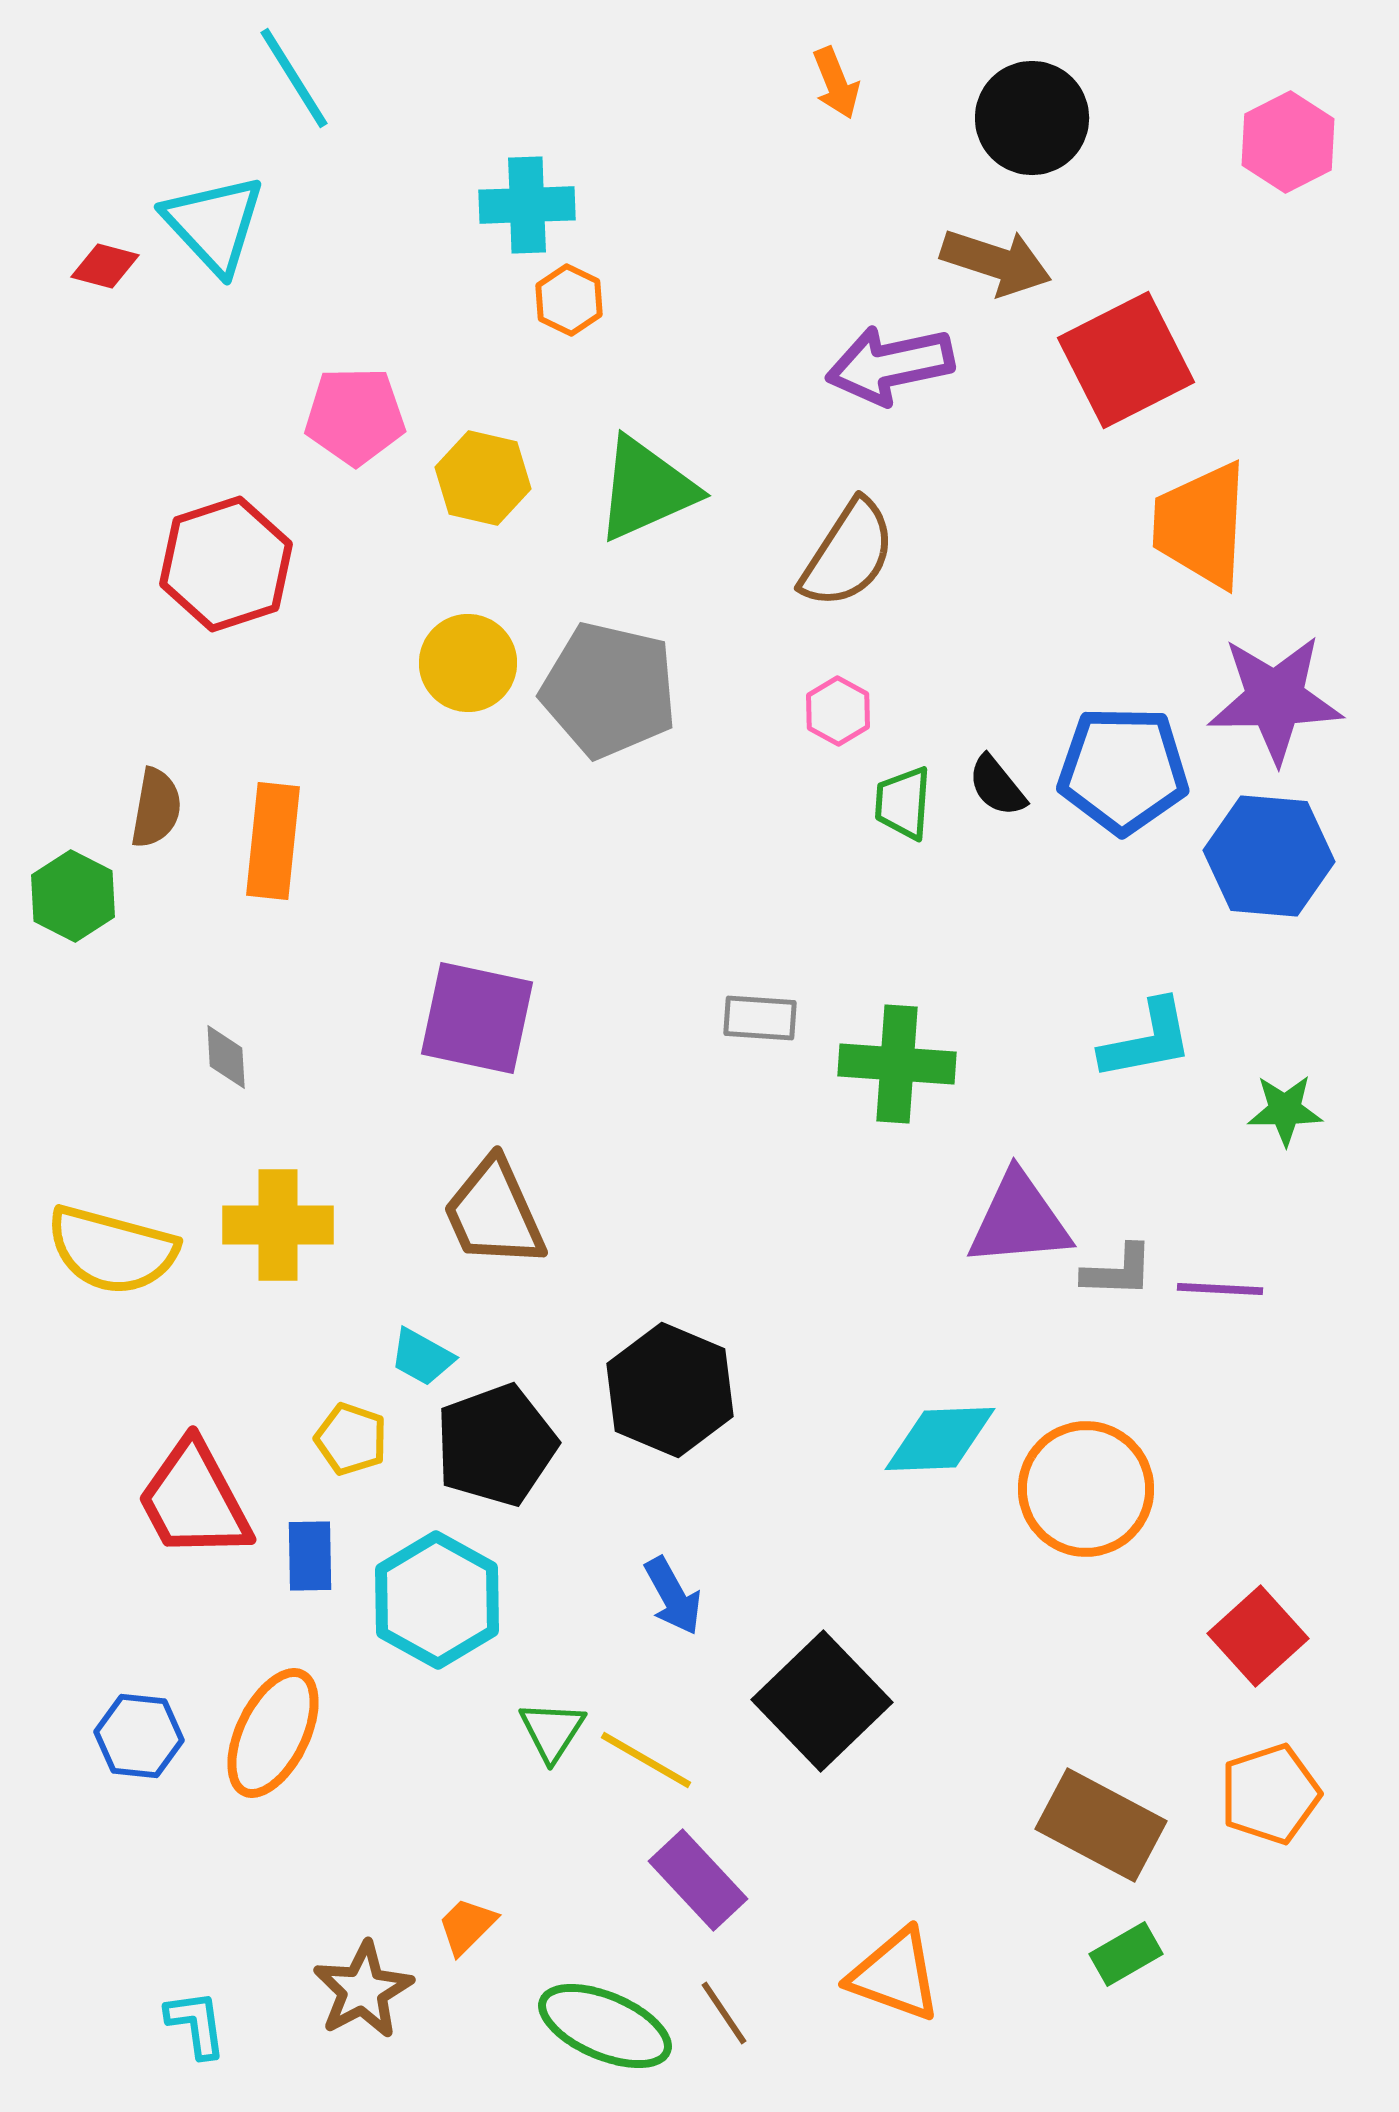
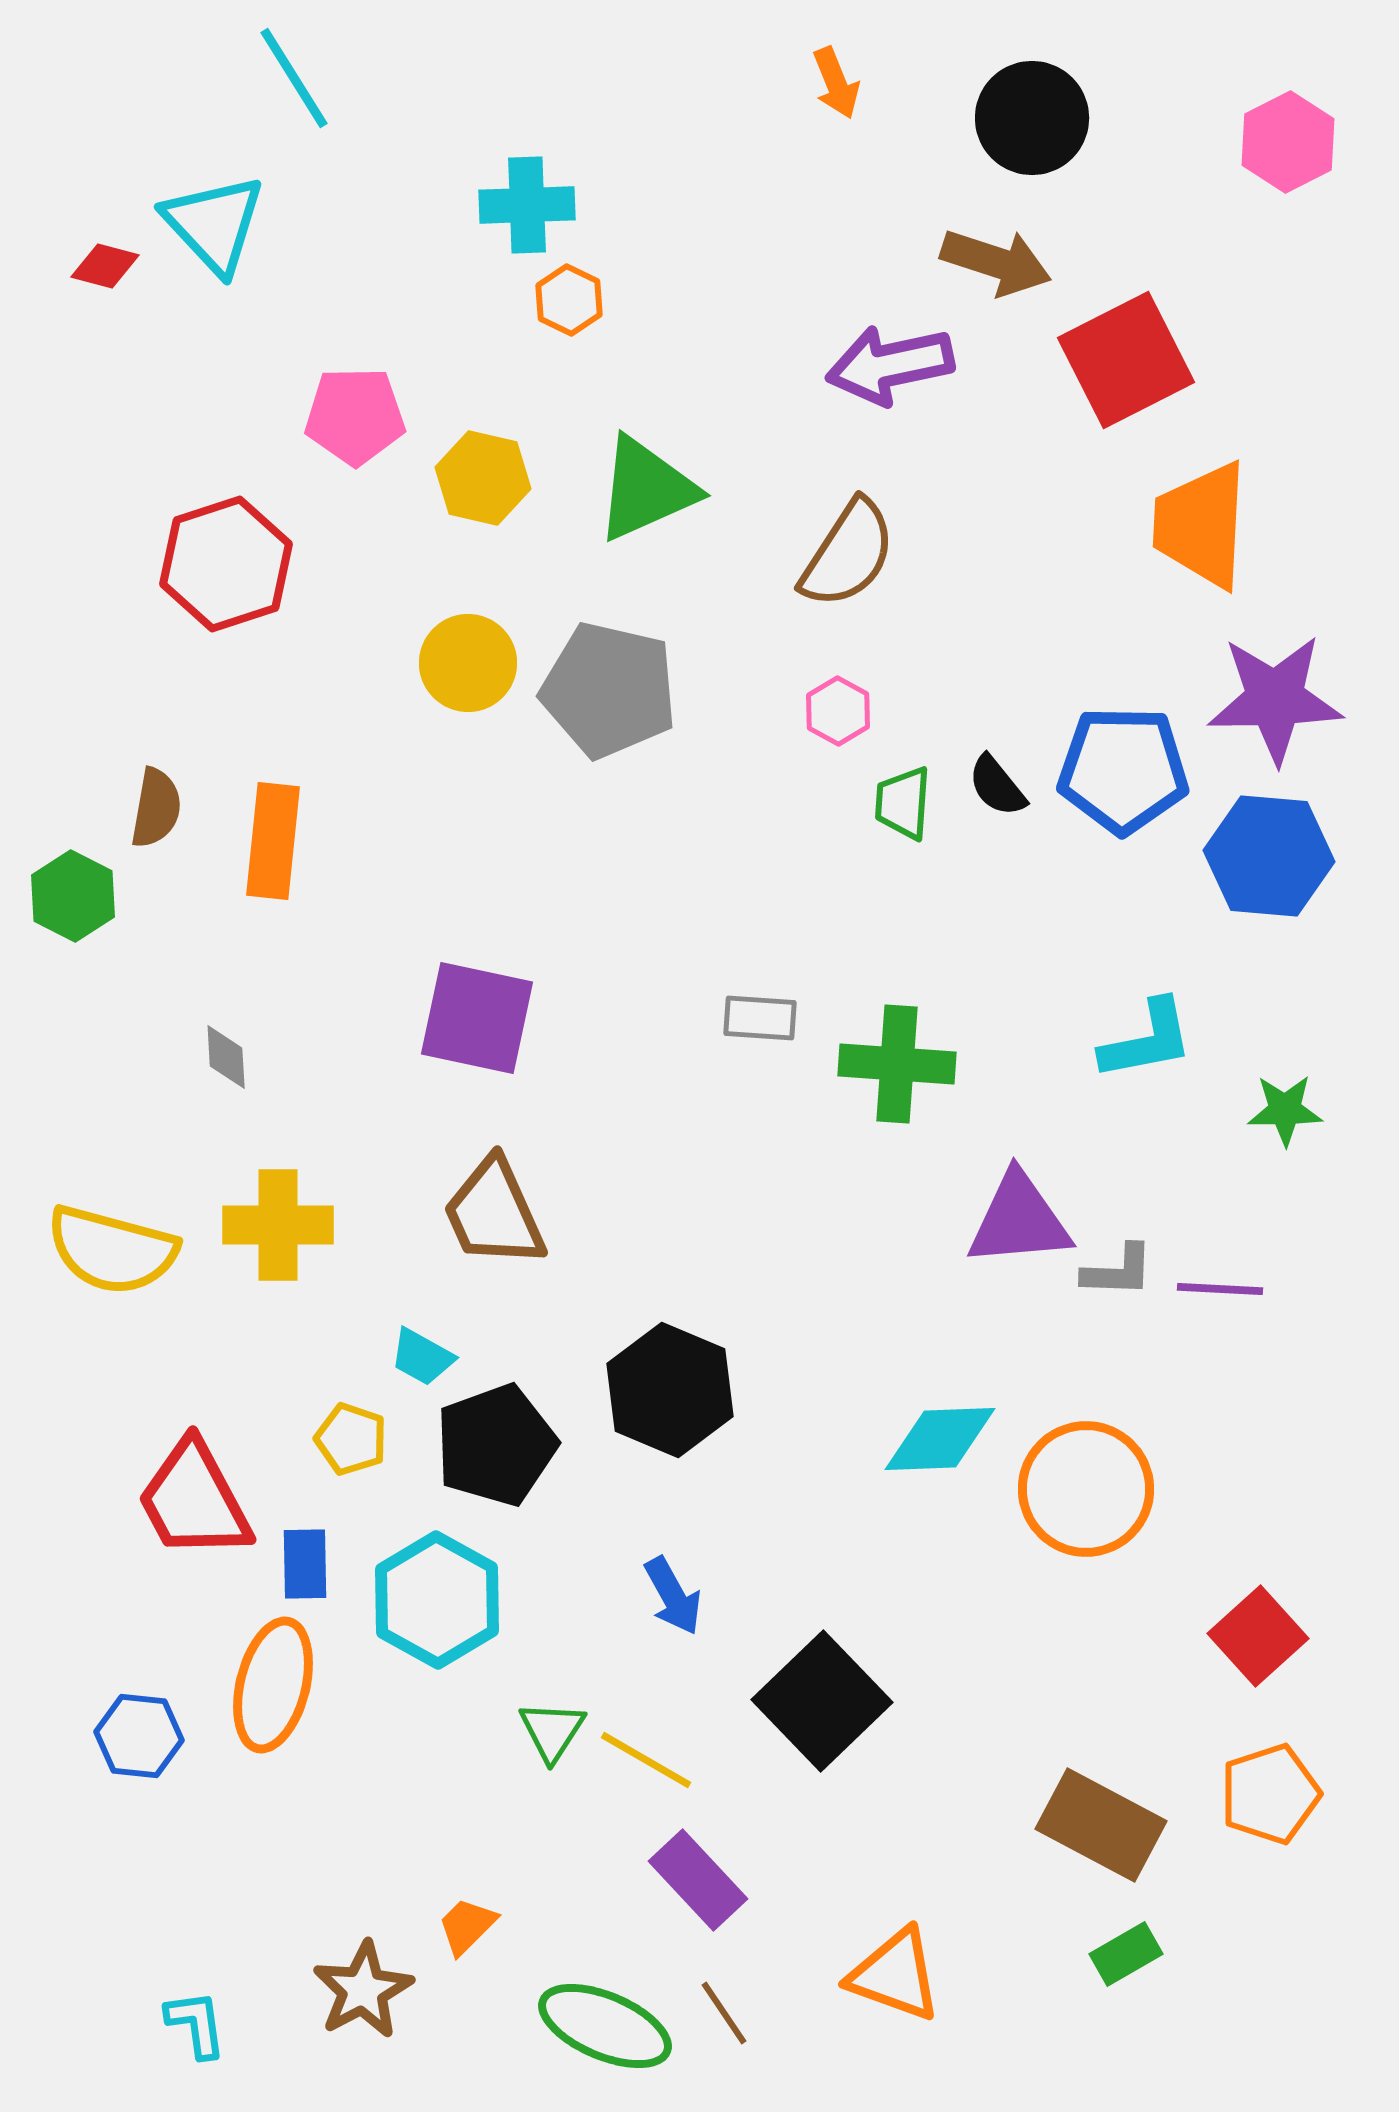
blue rectangle at (310, 1556): moved 5 px left, 8 px down
orange ellipse at (273, 1733): moved 48 px up; rotated 12 degrees counterclockwise
